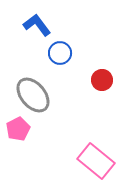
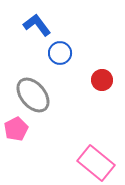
pink pentagon: moved 2 px left
pink rectangle: moved 2 px down
